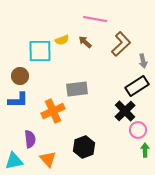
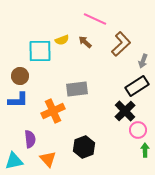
pink line: rotated 15 degrees clockwise
gray arrow: rotated 32 degrees clockwise
